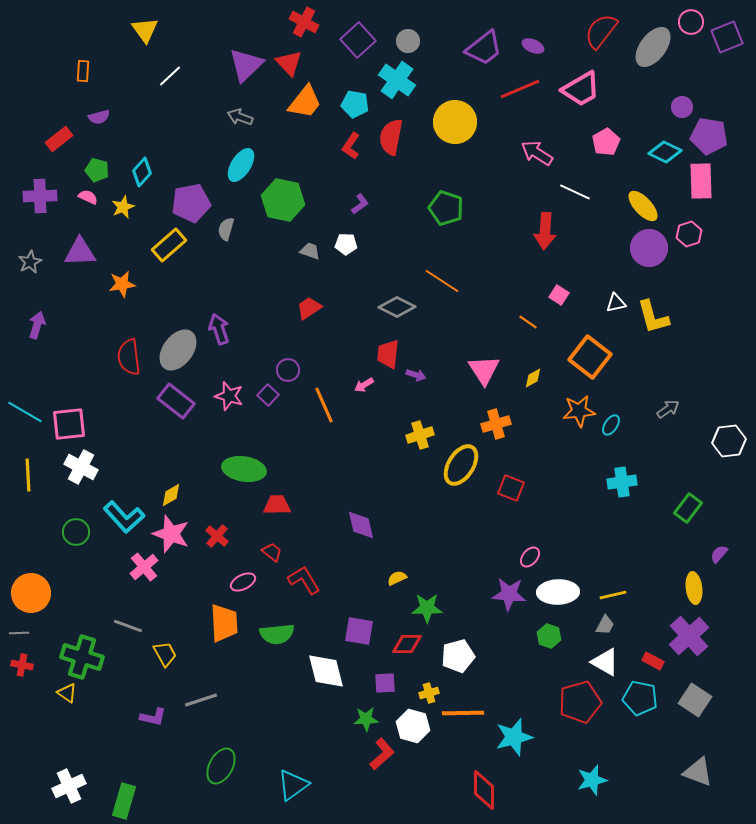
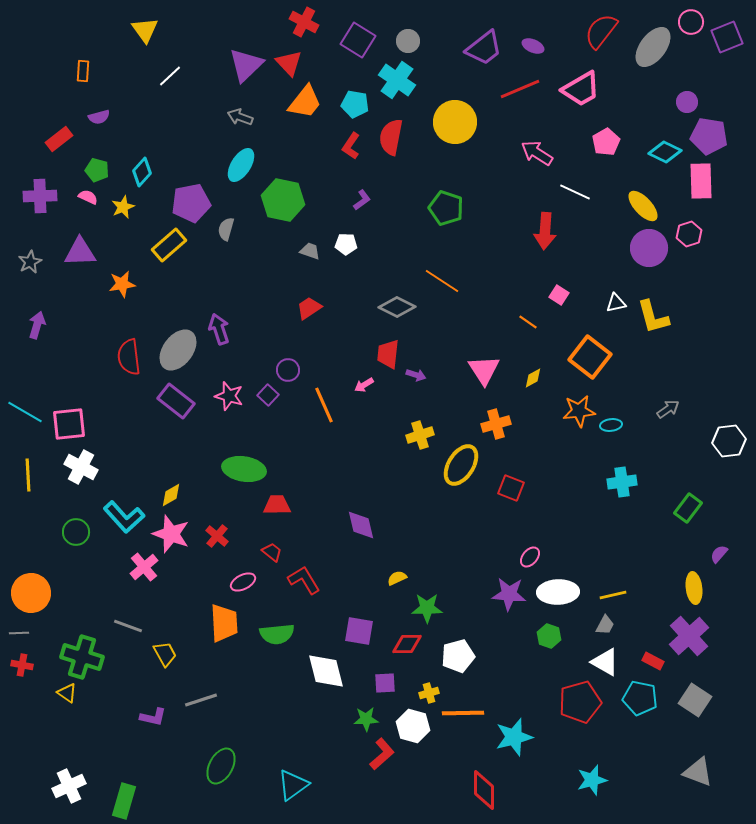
purple square at (358, 40): rotated 16 degrees counterclockwise
purple circle at (682, 107): moved 5 px right, 5 px up
purple L-shape at (360, 204): moved 2 px right, 4 px up
cyan ellipse at (611, 425): rotated 50 degrees clockwise
